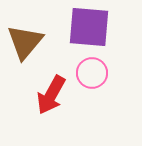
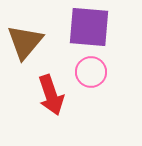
pink circle: moved 1 px left, 1 px up
red arrow: rotated 48 degrees counterclockwise
